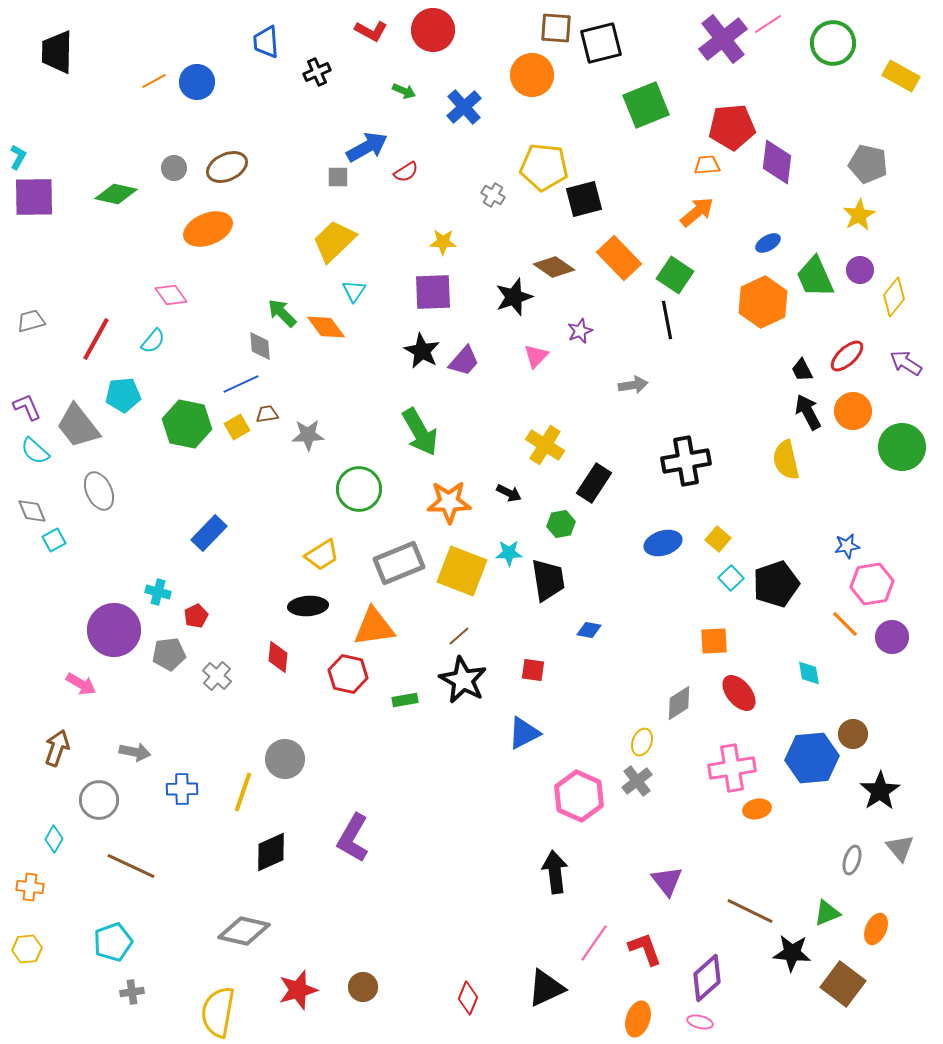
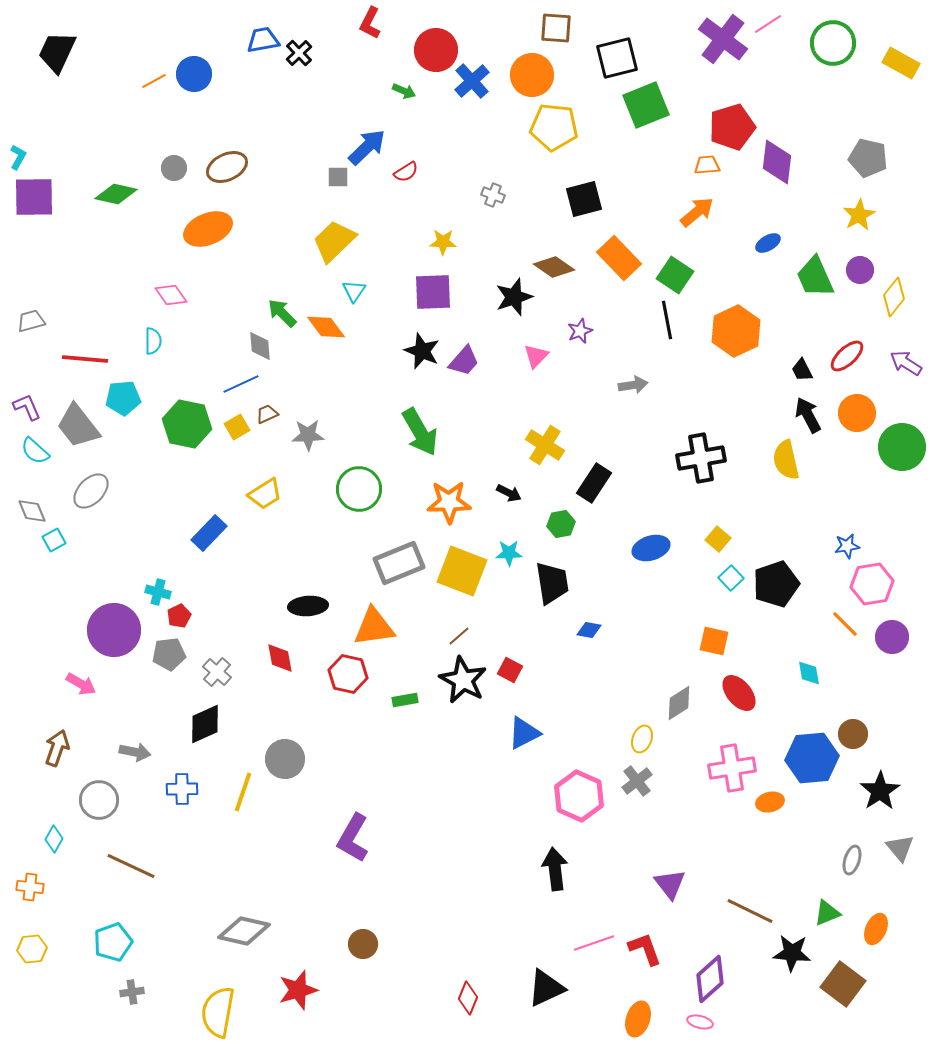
red circle at (433, 30): moved 3 px right, 20 px down
red L-shape at (371, 31): moved 1 px left, 8 px up; rotated 88 degrees clockwise
purple cross at (723, 39): rotated 15 degrees counterclockwise
blue trapezoid at (266, 42): moved 3 px left, 2 px up; rotated 84 degrees clockwise
black square at (601, 43): moved 16 px right, 15 px down
black trapezoid at (57, 52): rotated 24 degrees clockwise
black cross at (317, 72): moved 18 px left, 19 px up; rotated 20 degrees counterclockwise
yellow rectangle at (901, 76): moved 13 px up
blue circle at (197, 82): moved 3 px left, 8 px up
blue cross at (464, 107): moved 8 px right, 26 px up
red pentagon at (732, 127): rotated 12 degrees counterclockwise
blue arrow at (367, 147): rotated 15 degrees counterclockwise
gray pentagon at (868, 164): moved 6 px up
yellow pentagon at (544, 167): moved 10 px right, 40 px up
gray cross at (493, 195): rotated 10 degrees counterclockwise
orange hexagon at (763, 302): moved 27 px left, 29 px down
red line at (96, 339): moved 11 px left, 20 px down; rotated 66 degrees clockwise
cyan semicircle at (153, 341): rotated 40 degrees counterclockwise
black star at (422, 351): rotated 6 degrees counterclockwise
cyan pentagon at (123, 395): moved 3 px down
orange circle at (853, 411): moved 4 px right, 2 px down
black arrow at (808, 412): moved 3 px down
brown trapezoid at (267, 414): rotated 15 degrees counterclockwise
black cross at (686, 461): moved 15 px right, 3 px up
gray ellipse at (99, 491): moved 8 px left; rotated 69 degrees clockwise
blue ellipse at (663, 543): moved 12 px left, 5 px down
yellow trapezoid at (322, 555): moved 57 px left, 61 px up
black trapezoid at (548, 580): moved 4 px right, 3 px down
red pentagon at (196, 616): moved 17 px left
orange square at (714, 641): rotated 16 degrees clockwise
red diamond at (278, 657): moved 2 px right, 1 px down; rotated 16 degrees counterclockwise
red square at (533, 670): moved 23 px left; rotated 20 degrees clockwise
gray cross at (217, 676): moved 4 px up
yellow ellipse at (642, 742): moved 3 px up
orange ellipse at (757, 809): moved 13 px right, 7 px up
black diamond at (271, 852): moved 66 px left, 128 px up
black arrow at (555, 872): moved 3 px up
purple triangle at (667, 881): moved 3 px right, 3 px down
pink line at (594, 943): rotated 36 degrees clockwise
yellow hexagon at (27, 949): moved 5 px right
purple diamond at (707, 978): moved 3 px right, 1 px down
brown circle at (363, 987): moved 43 px up
